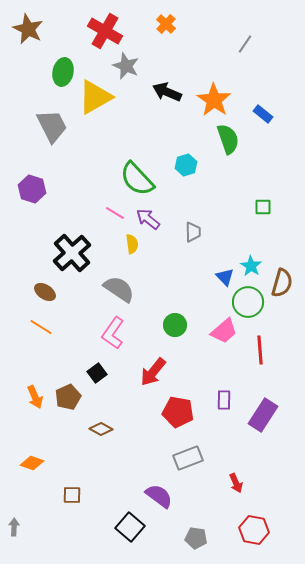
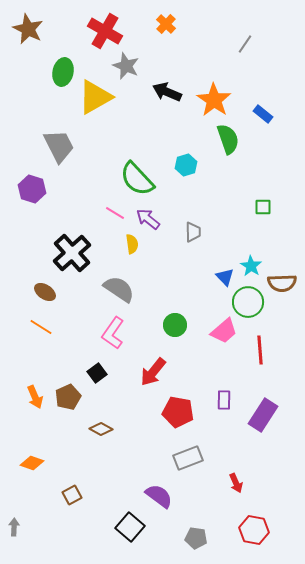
gray trapezoid at (52, 126): moved 7 px right, 20 px down
brown semicircle at (282, 283): rotated 72 degrees clockwise
brown square at (72, 495): rotated 30 degrees counterclockwise
